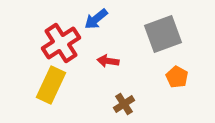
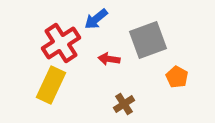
gray square: moved 15 px left, 6 px down
red arrow: moved 1 px right, 2 px up
